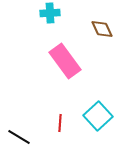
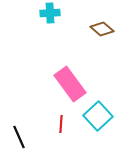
brown diamond: rotated 25 degrees counterclockwise
pink rectangle: moved 5 px right, 23 px down
red line: moved 1 px right, 1 px down
black line: rotated 35 degrees clockwise
